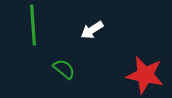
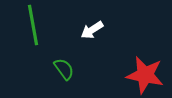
green line: rotated 6 degrees counterclockwise
green semicircle: rotated 15 degrees clockwise
